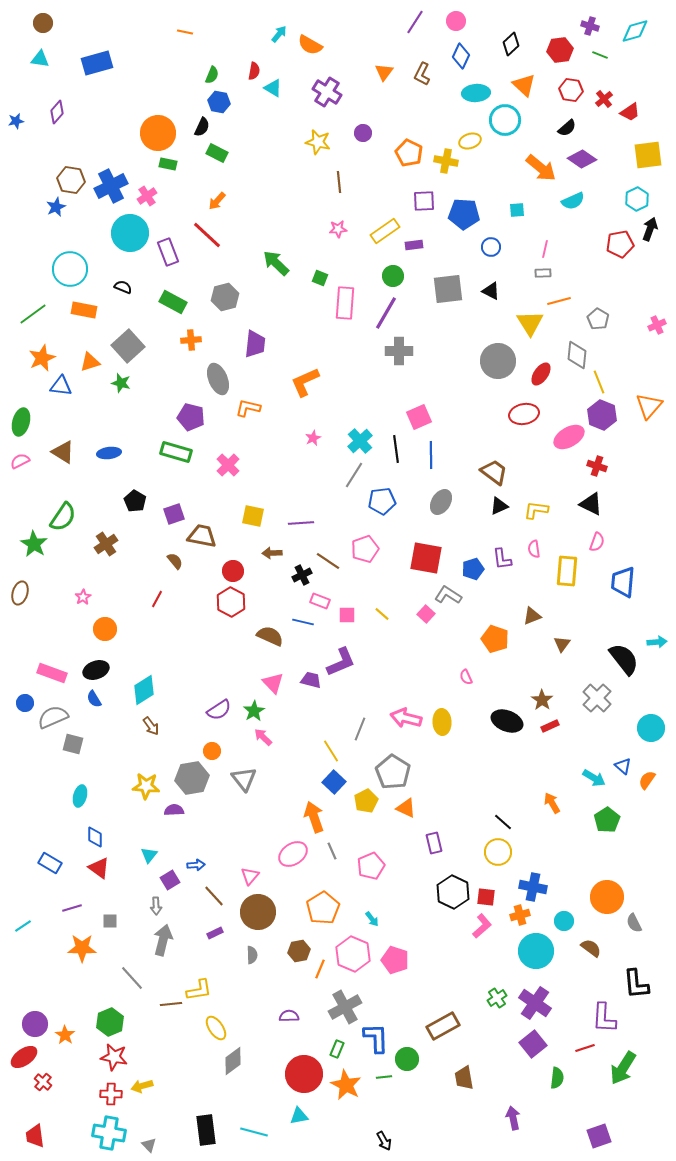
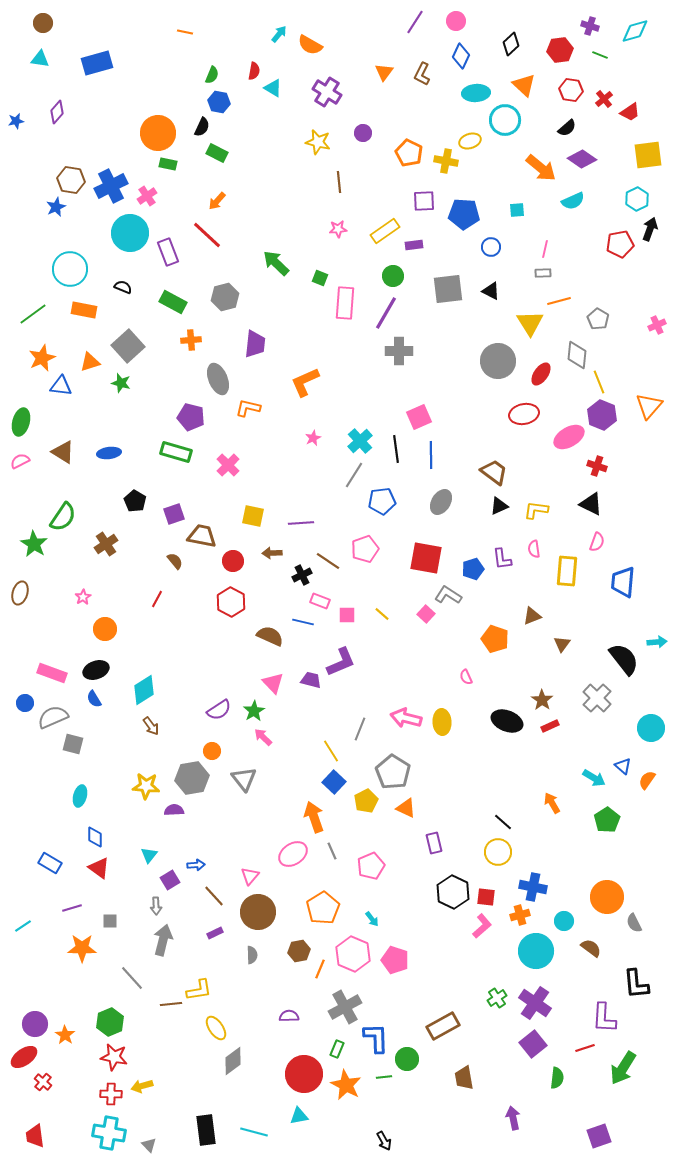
red circle at (233, 571): moved 10 px up
